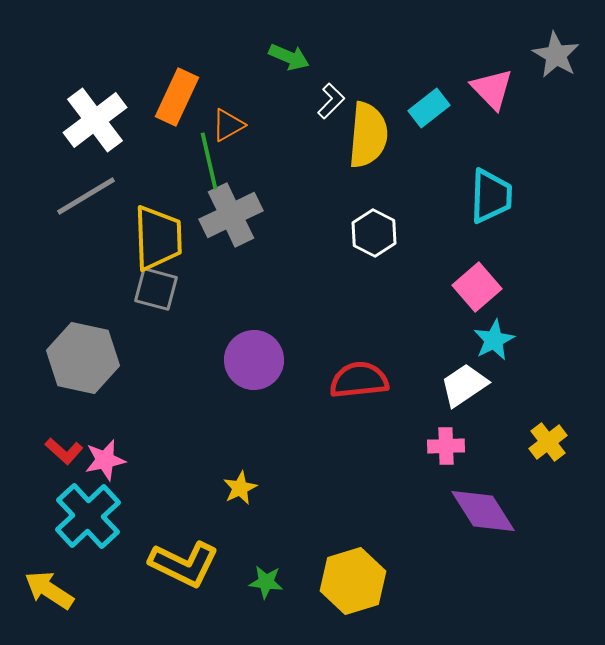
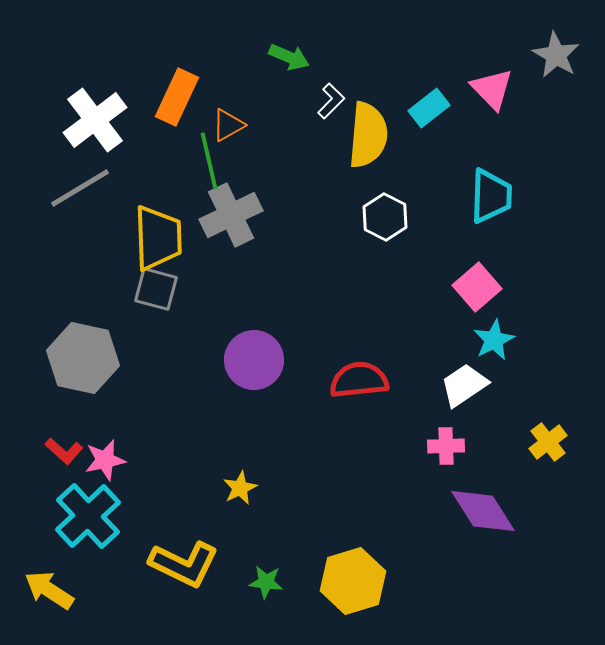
gray line: moved 6 px left, 8 px up
white hexagon: moved 11 px right, 16 px up
